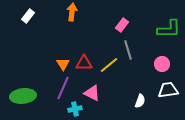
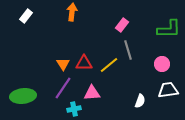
white rectangle: moved 2 px left
purple line: rotated 10 degrees clockwise
pink triangle: rotated 30 degrees counterclockwise
cyan cross: moved 1 px left
